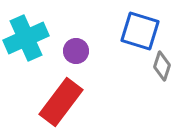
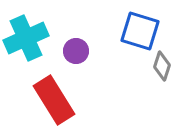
red rectangle: moved 7 px left, 2 px up; rotated 69 degrees counterclockwise
